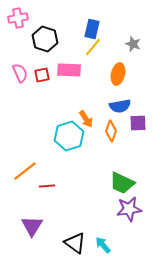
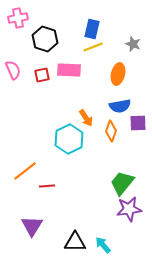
yellow line: rotated 30 degrees clockwise
pink semicircle: moved 7 px left, 3 px up
orange arrow: moved 1 px up
cyan hexagon: moved 3 px down; rotated 8 degrees counterclockwise
green trapezoid: rotated 104 degrees clockwise
black triangle: moved 1 px up; rotated 35 degrees counterclockwise
